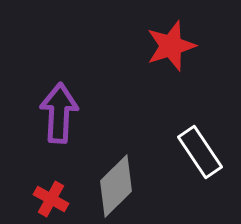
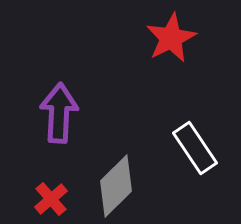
red star: moved 8 px up; rotated 9 degrees counterclockwise
white rectangle: moved 5 px left, 4 px up
red cross: rotated 20 degrees clockwise
